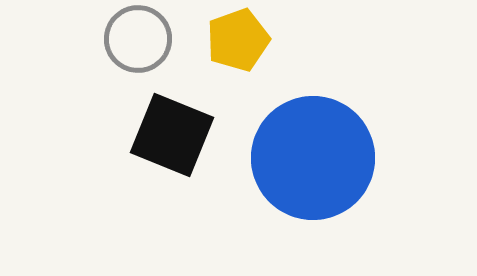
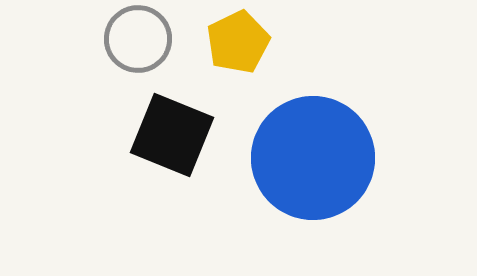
yellow pentagon: moved 2 px down; rotated 6 degrees counterclockwise
